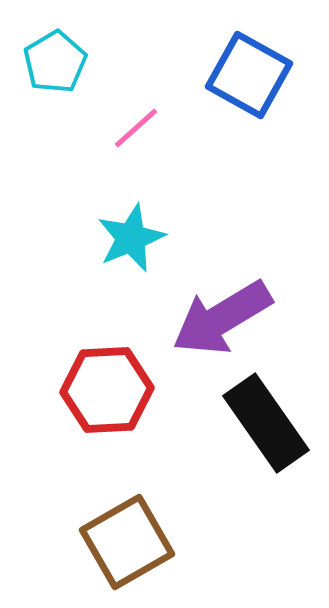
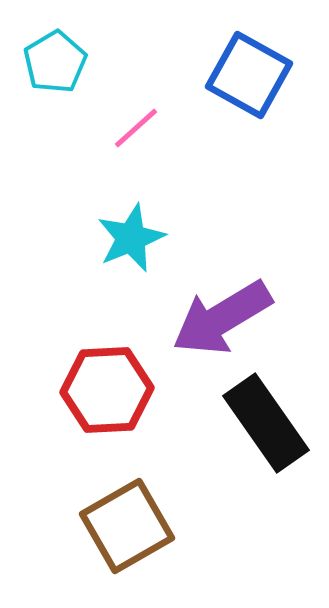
brown square: moved 16 px up
